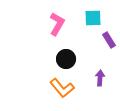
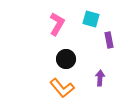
cyan square: moved 2 px left, 1 px down; rotated 18 degrees clockwise
purple rectangle: rotated 21 degrees clockwise
